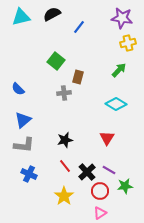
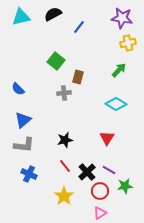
black semicircle: moved 1 px right
